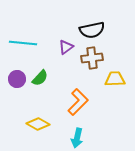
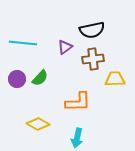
purple triangle: moved 1 px left
brown cross: moved 1 px right, 1 px down
orange L-shape: rotated 44 degrees clockwise
